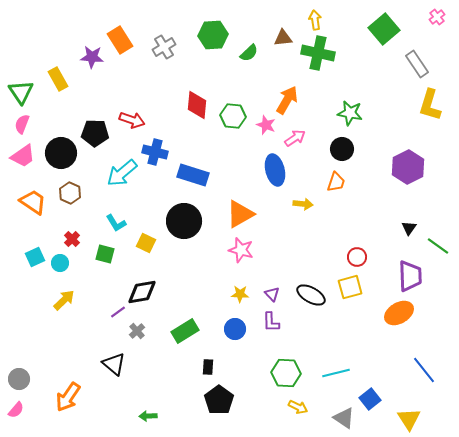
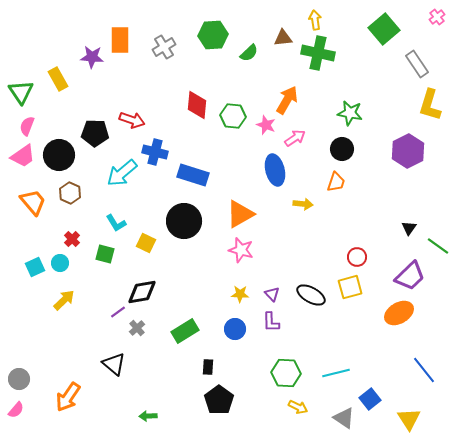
orange rectangle at (120, 40): rotated 32 degrees clockwise
pink semicircle at (22, 124): moved 5 px right, 2 px down
black circle at (61, 153): moved 2 px left, 2 px down
purple hexagon at (408, 167): moved 16 px up
orange trapezoid at (33, 202): rotated 16 degrees clockwise
cyan square at (35, 257): moved 10 px down
purple trapezoid at (410, 276): rotated 48 degrees clockwise
gray cross at (137, 331): moved 3 px up
